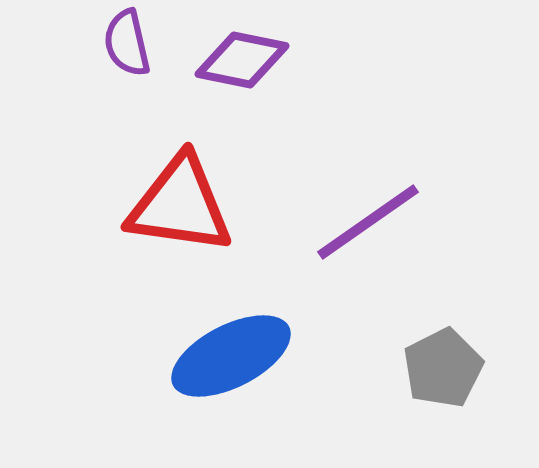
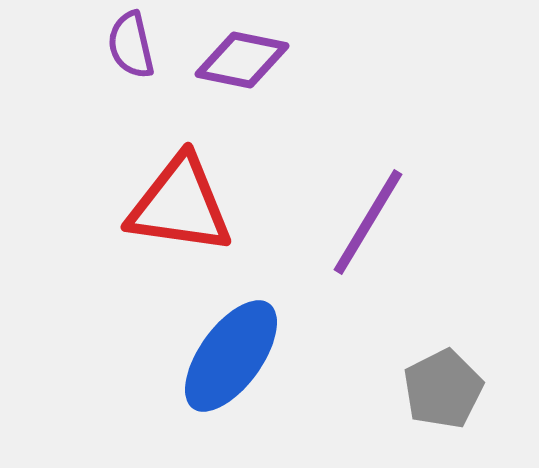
purple semicircle: moved 4 px right, 2 px down
purple line: rotated 24 degrees counterclockwise
blue ellipse: rotated 27 degrees counterclockwise
gray pentagon: moved 21 px down
